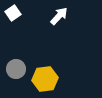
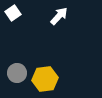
gray circle: moved 1 px right, 4 px down
